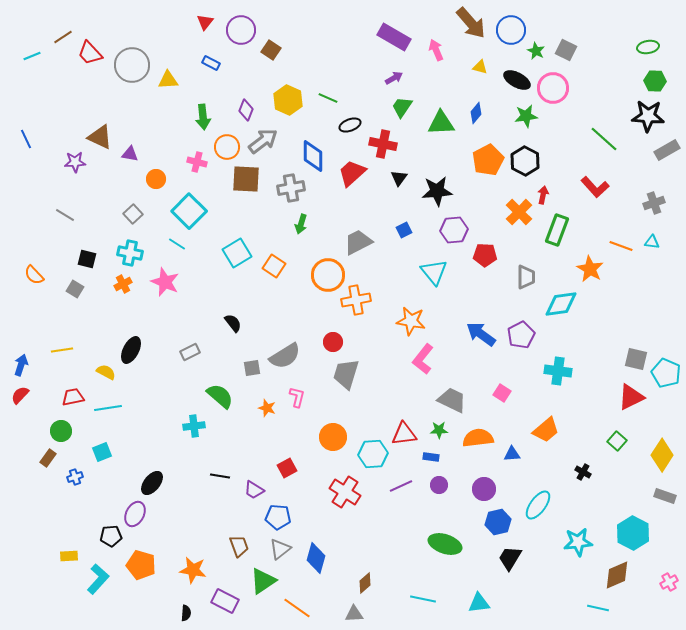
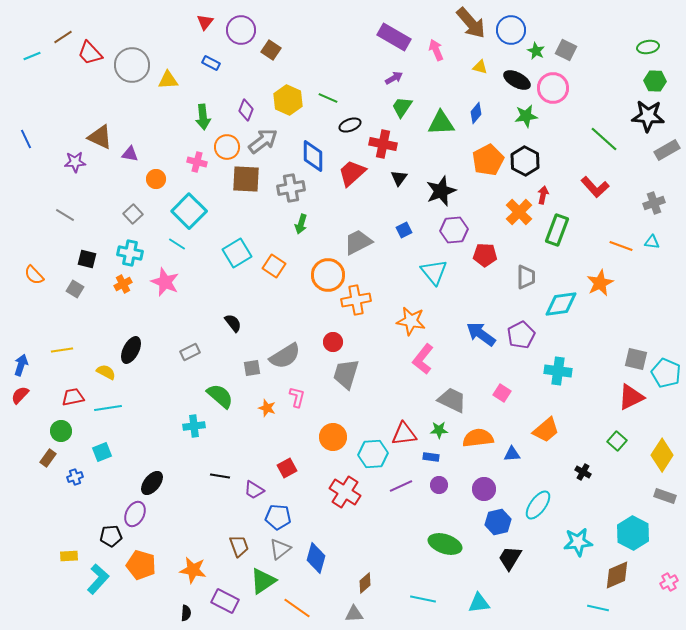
black star at (437, 191): moved 4 px right; rotated 16 degrees counterclockwise
orange star at (590, 269): moved 10 px right, 14 px down; rotated 16 degrees clockwise
